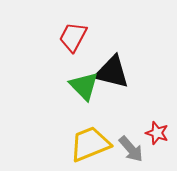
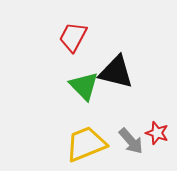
black triangle: moved 4 px right
yellow trapezoid: moved 4 px left
gray arrow: moved 8 px up
